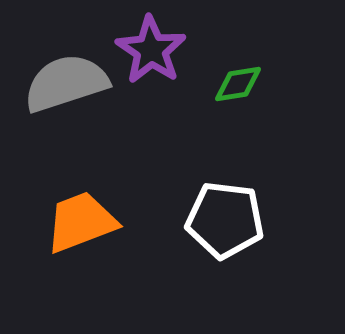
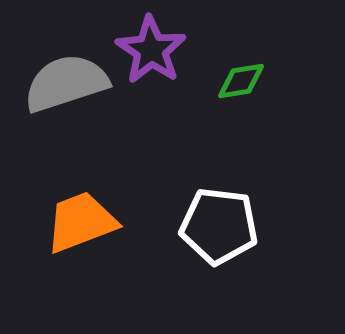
green diamond: moved 3 px right, 3 px up
white pentagon: moved 6 px left, 6 px down
